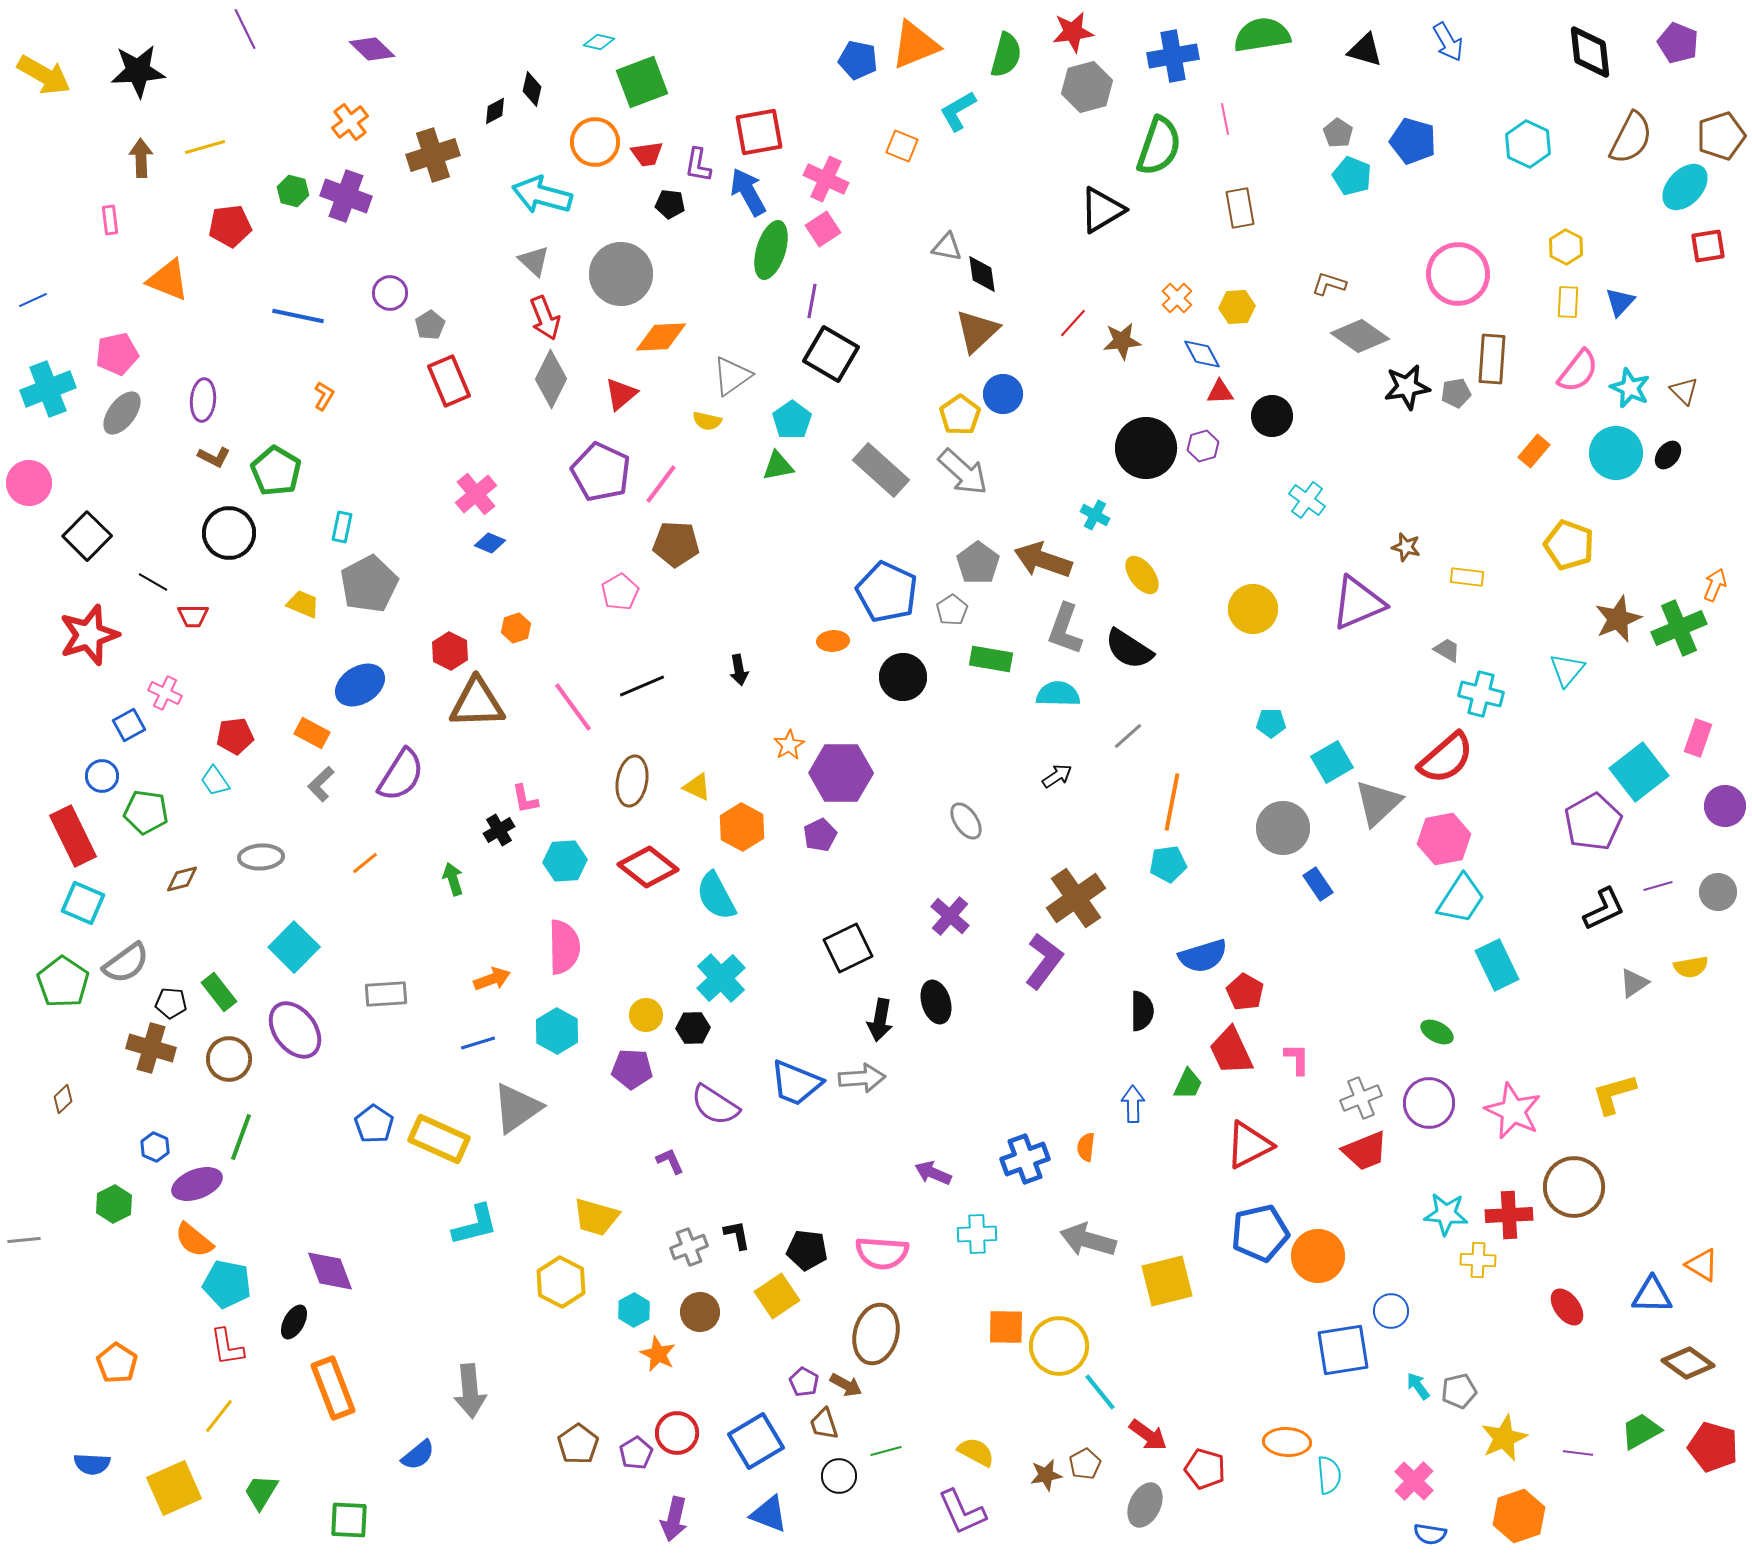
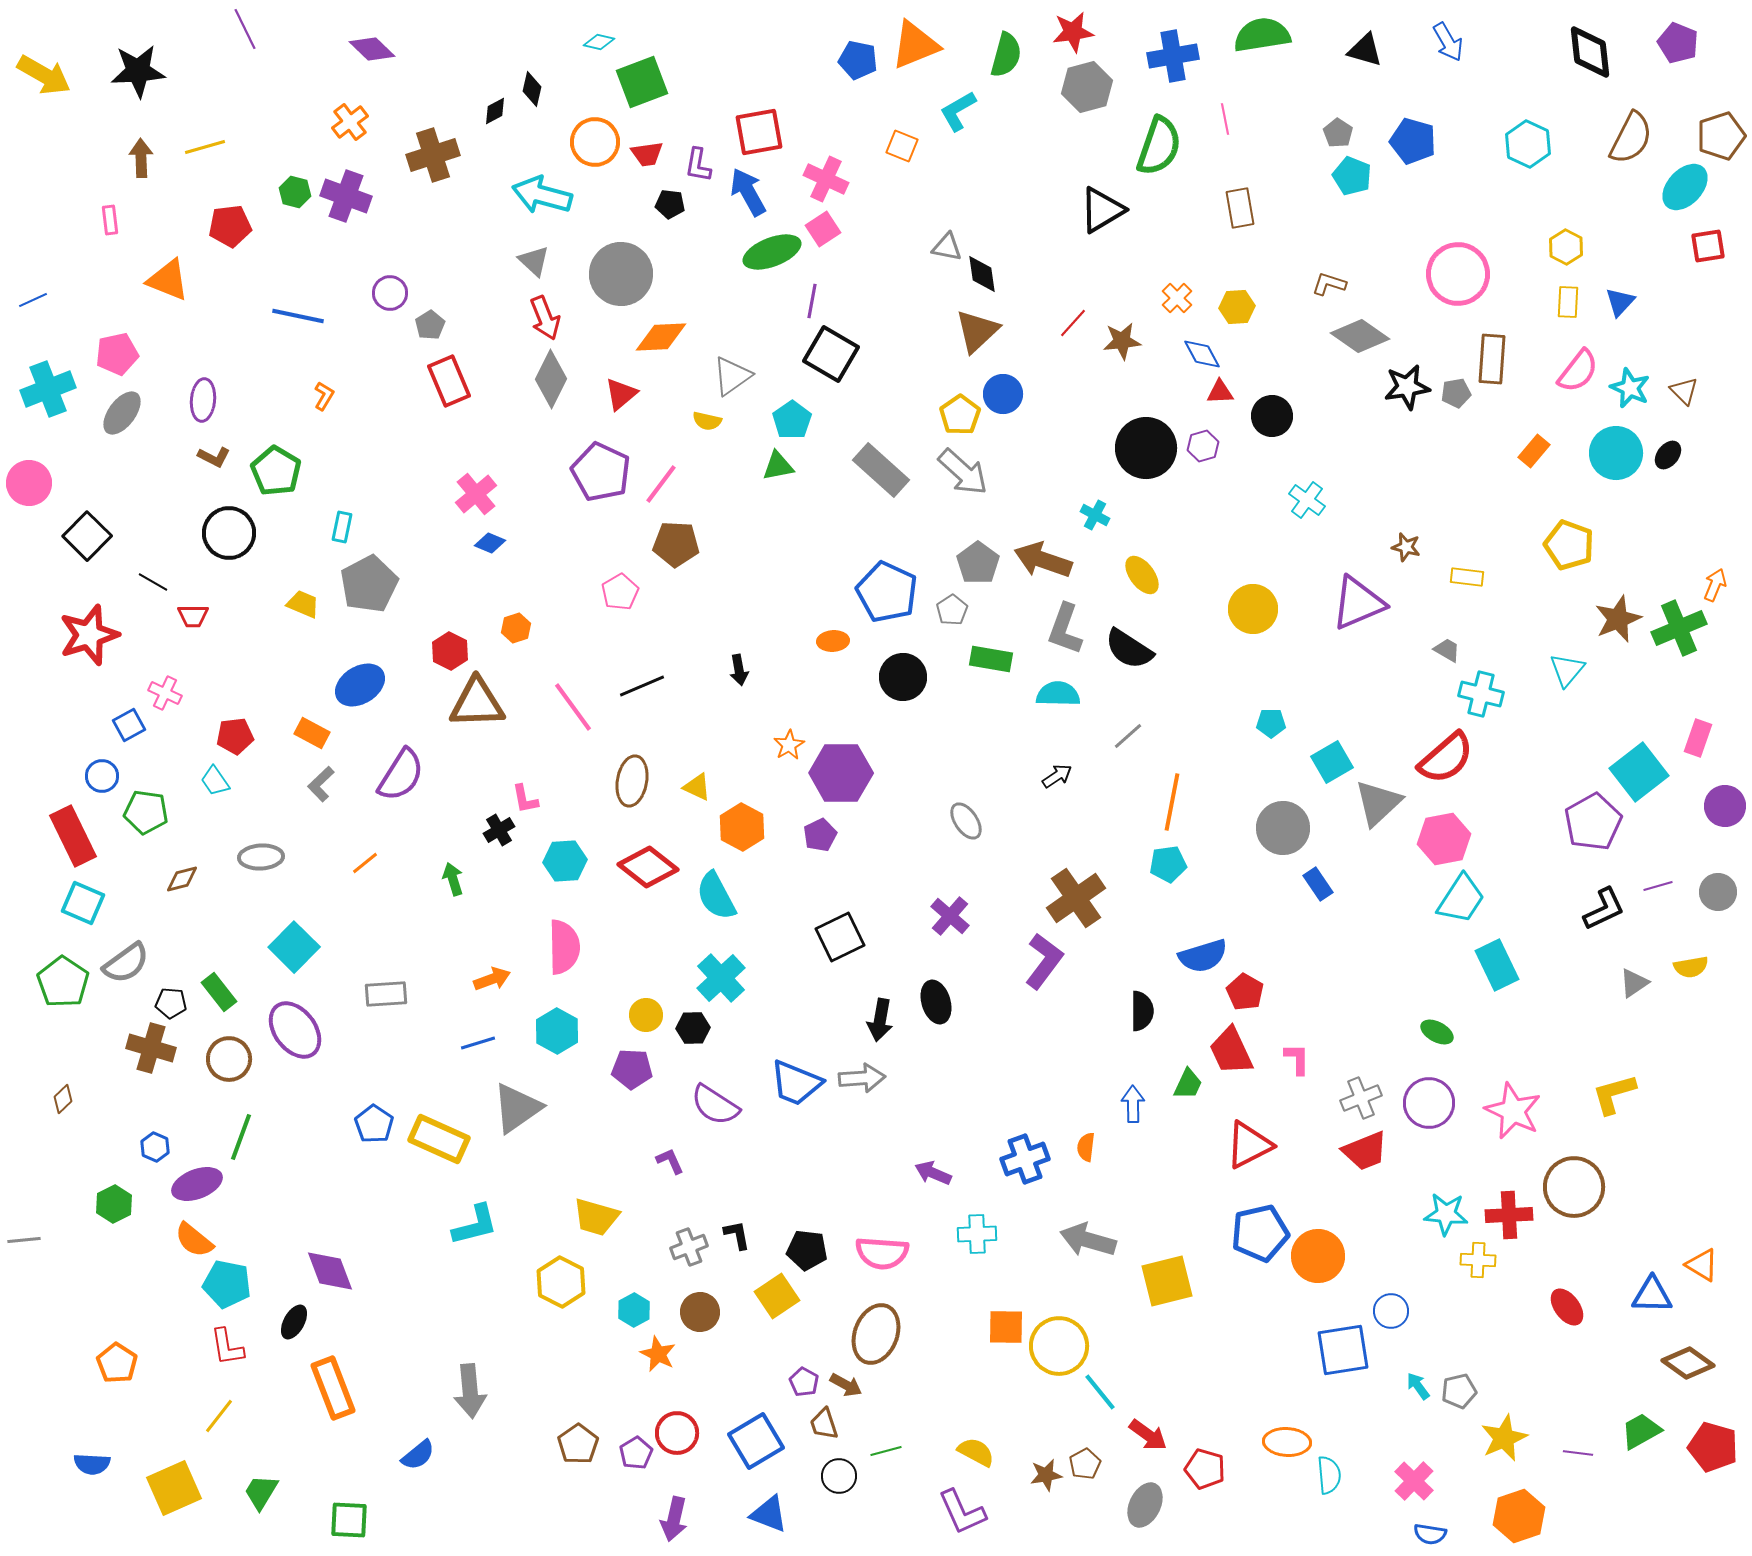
green hexagon at (293, 191): moved 2 px right, 1 px down
green ellipse at (771, 250): moved 1 px right, 2 px down; rotated 52 degrees clockwise
black square at (848, 948): moved 8 px left, 11 px up
brown ellipse at (876, 1334): rotated 6 degrees clockwise
